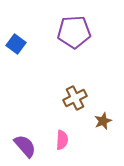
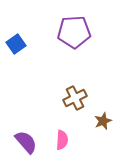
blue square: rotated 18 degrees clockwise
purple semicircle: moved 1 px right, 4 px up
